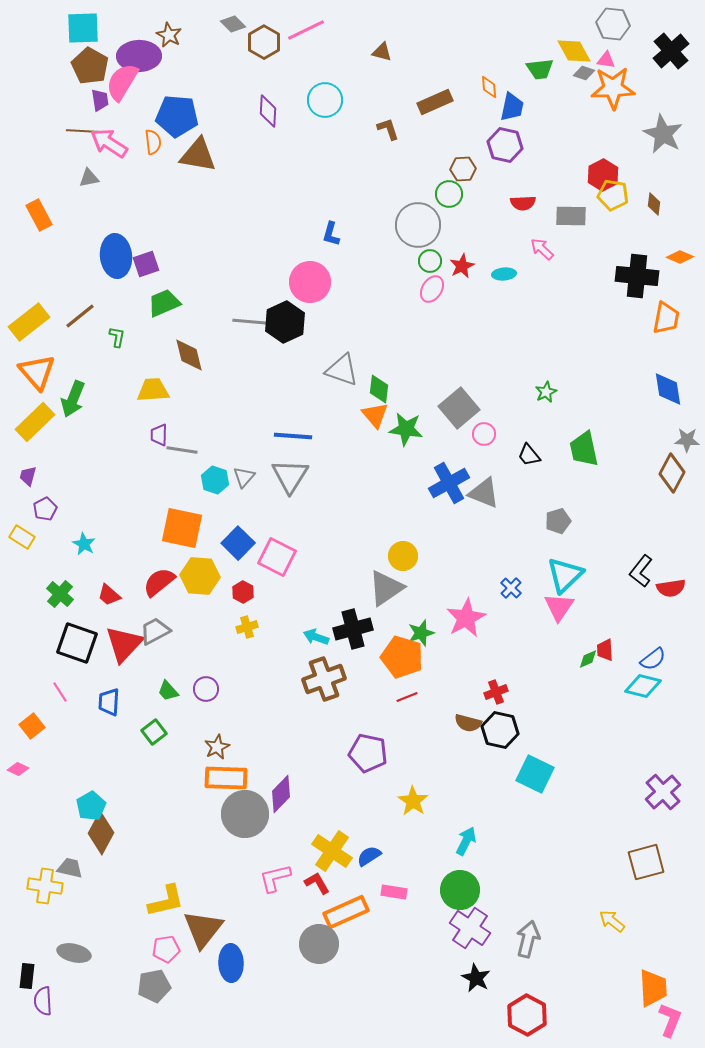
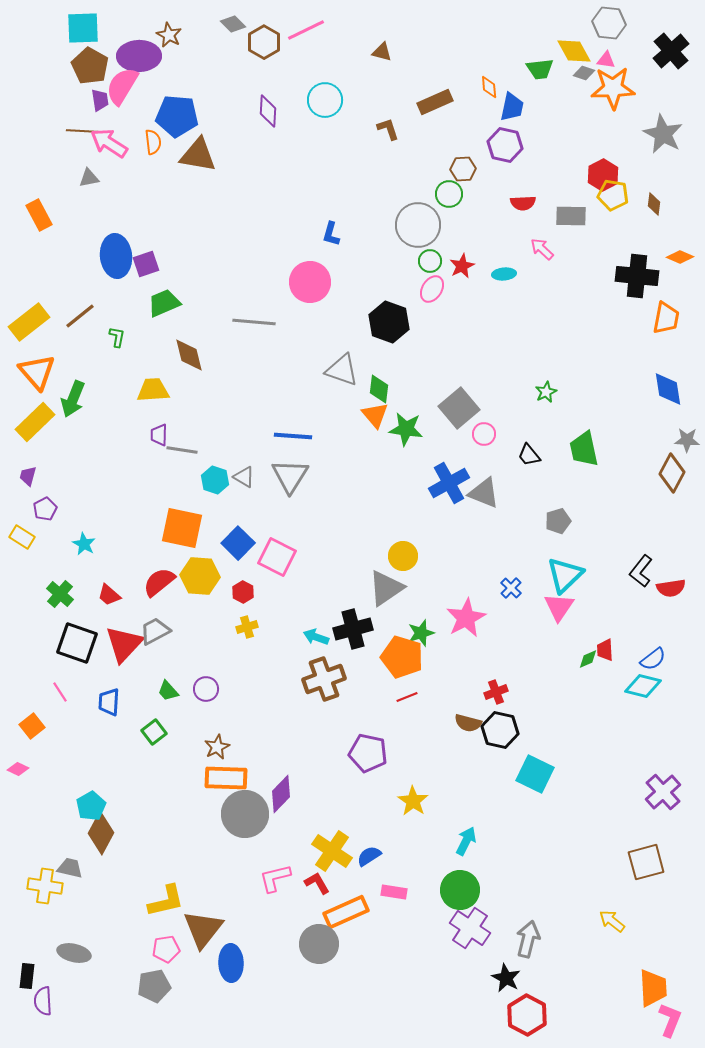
gray hexagon at (613, 24): moved 4 px left, 1 px up
pink semicircle at (122, 82): moved 4 px down
black hexagon at (285, 322): moved 104 px right; rotated 15 degrees counterclockwise
gray triangle at (244, 477): rotated 40 degrees counterclockwise
black star at (476, 978): moved 30 px right
